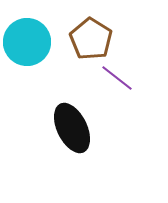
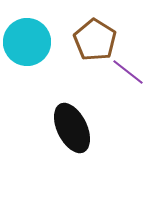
brown pentagon: moved 4 px right, 1 px down
purple line: moved 11 px right, 6 px up
